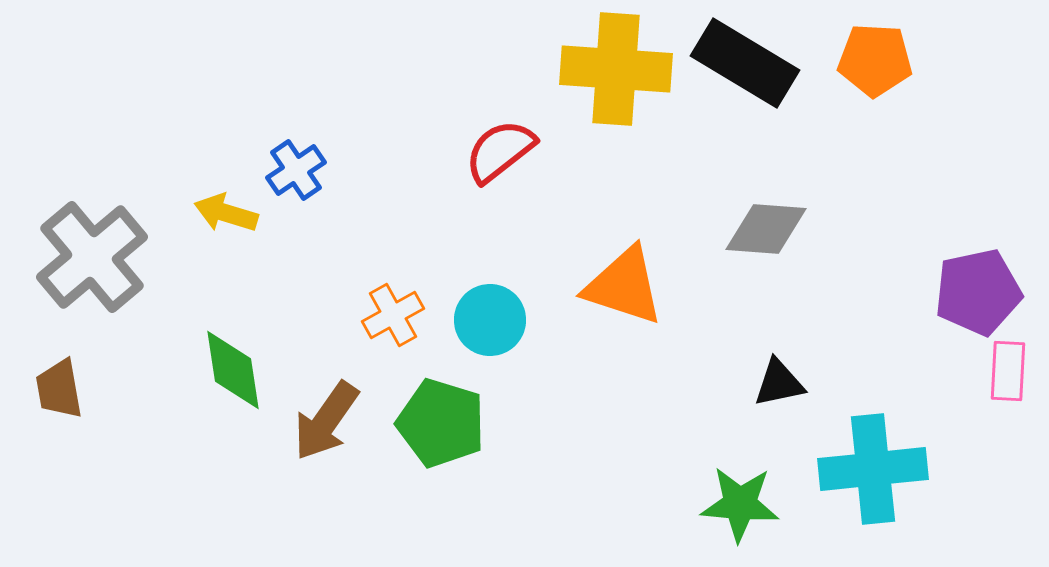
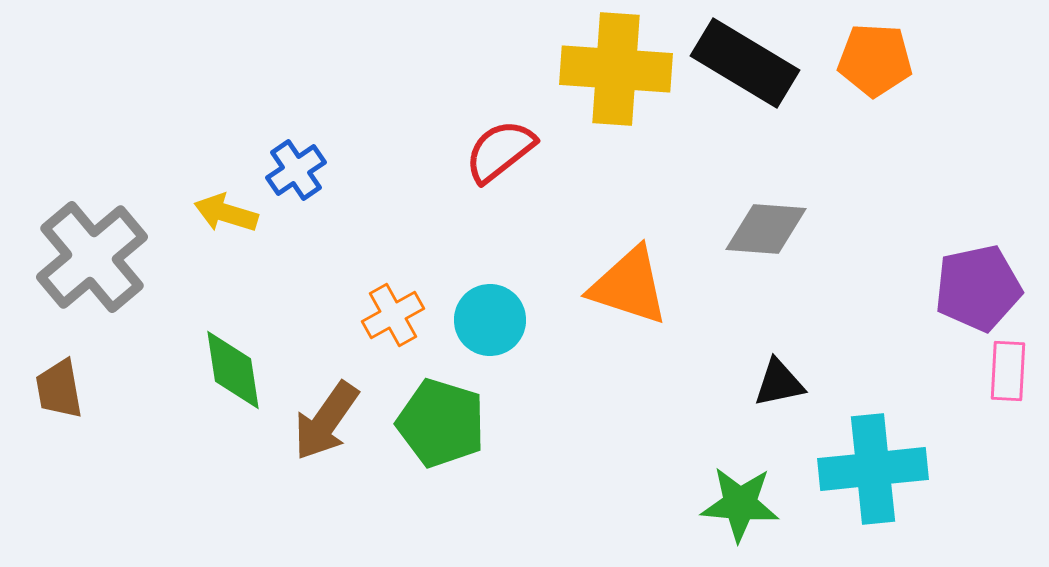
orange triangle: moved 5 px right
purple pentagon: moved 4 px up
